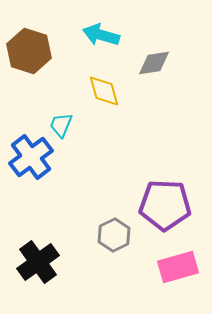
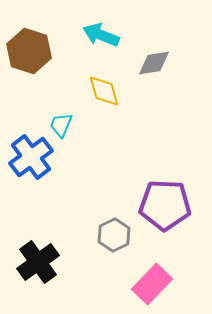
cyan arrow: rotated 6 degrees clockwise
pink rectangle: moved 26 px left, 17 px down; rotated 30 degrees counterclockwise
